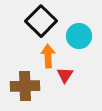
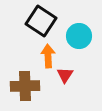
black square: rotated 12 degrees counterclockwise
